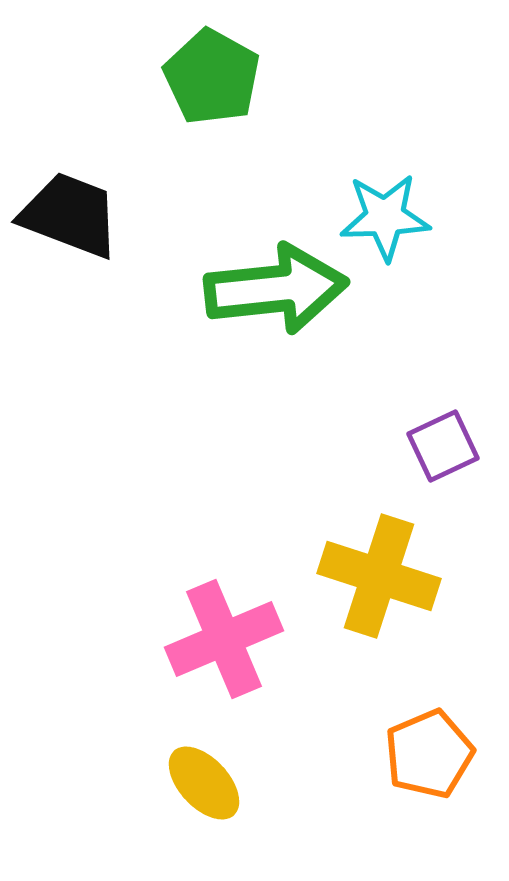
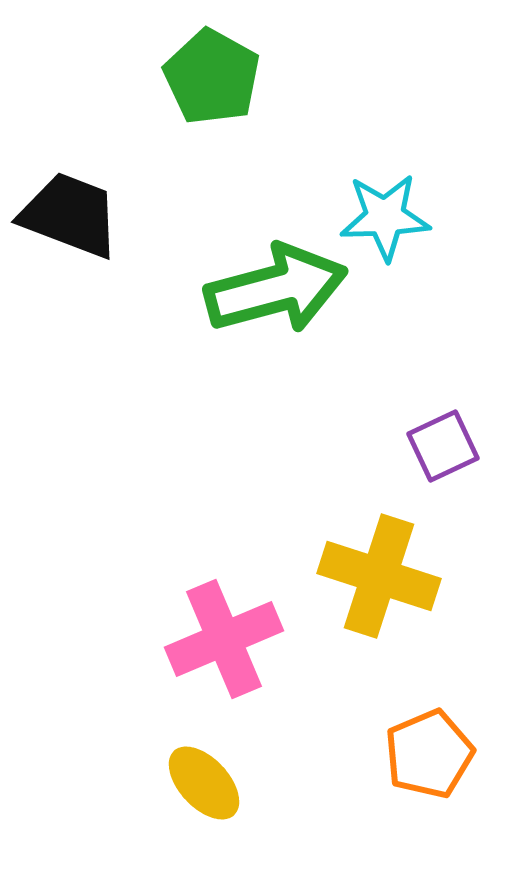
green arrow: rotated 9 degrees counterclockwise
